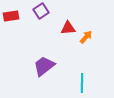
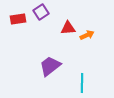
purple square: moved 1 px down
red rectangle: moved 7 px right, 3 px down
orange arrow: moved 1 px right, 2 px up; rotated 24 degrees clockwise
purple trapezoid: moved 6 px right
